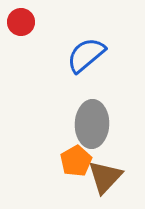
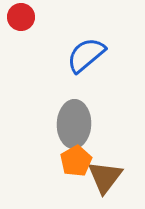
red circle: moved 5 px up
gray ellipse: moved 18 px left
brown triangle: rotated 6 degrees counterclockwise
